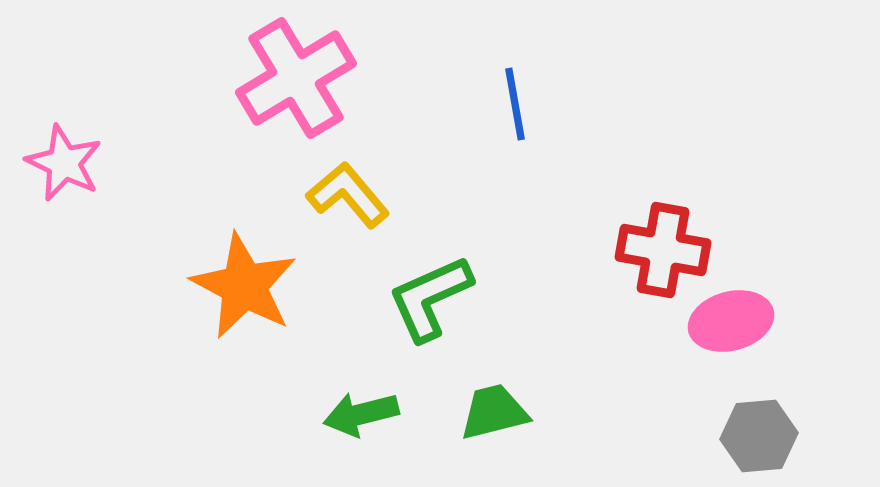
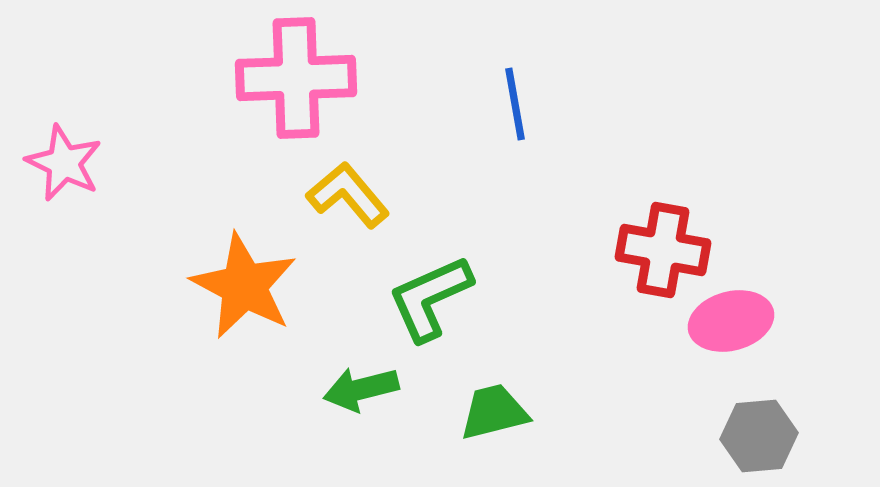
pink cross: rotated 29 degrees clockwise
green arrow: moved 25 px up
